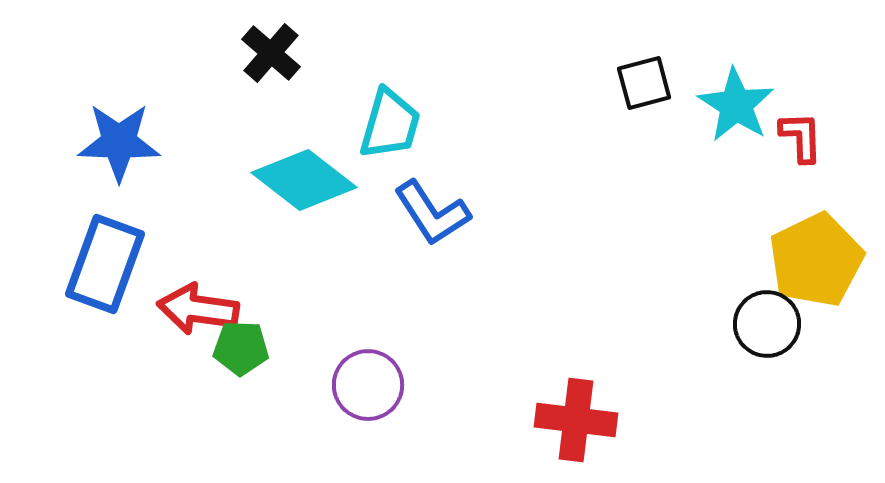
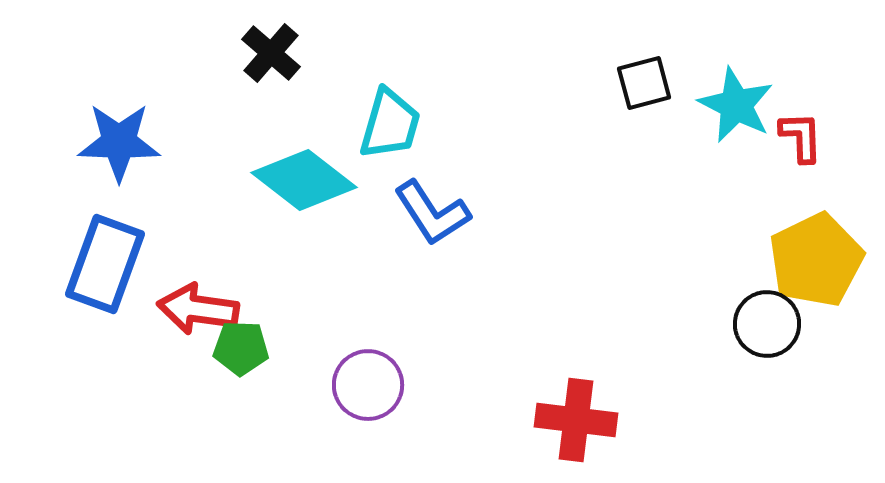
cyan star: rotated 6 degrees counterclockwise
